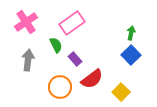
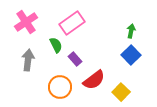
green arrow: moved 2 px up
red semicircle: moved 2 px right, 1 px down
